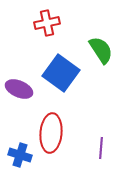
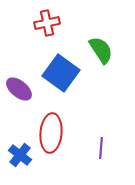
purple ellipse: rotated 16 degrees clockwise
blue cross: rotated 20 degrees clockwise
